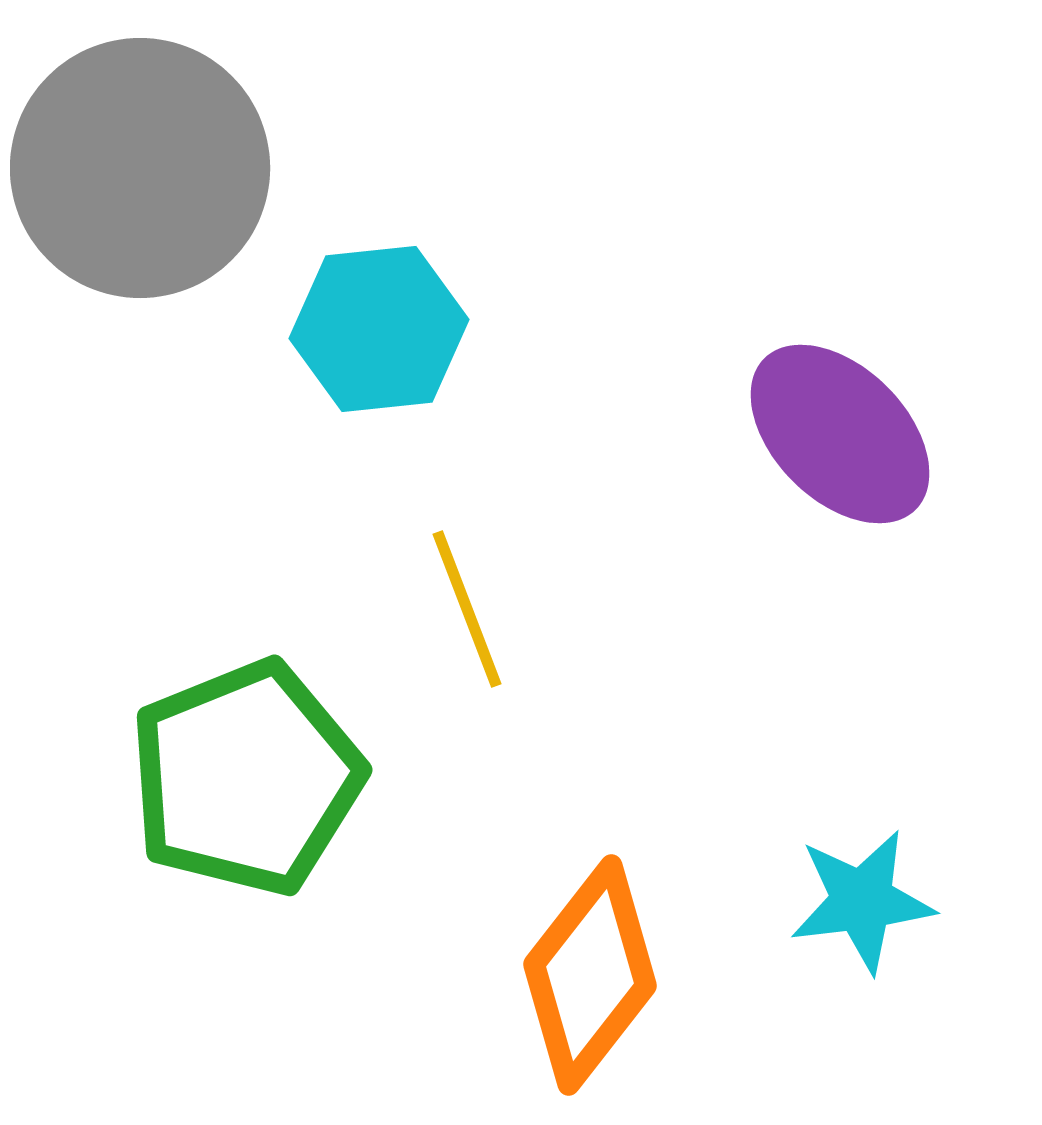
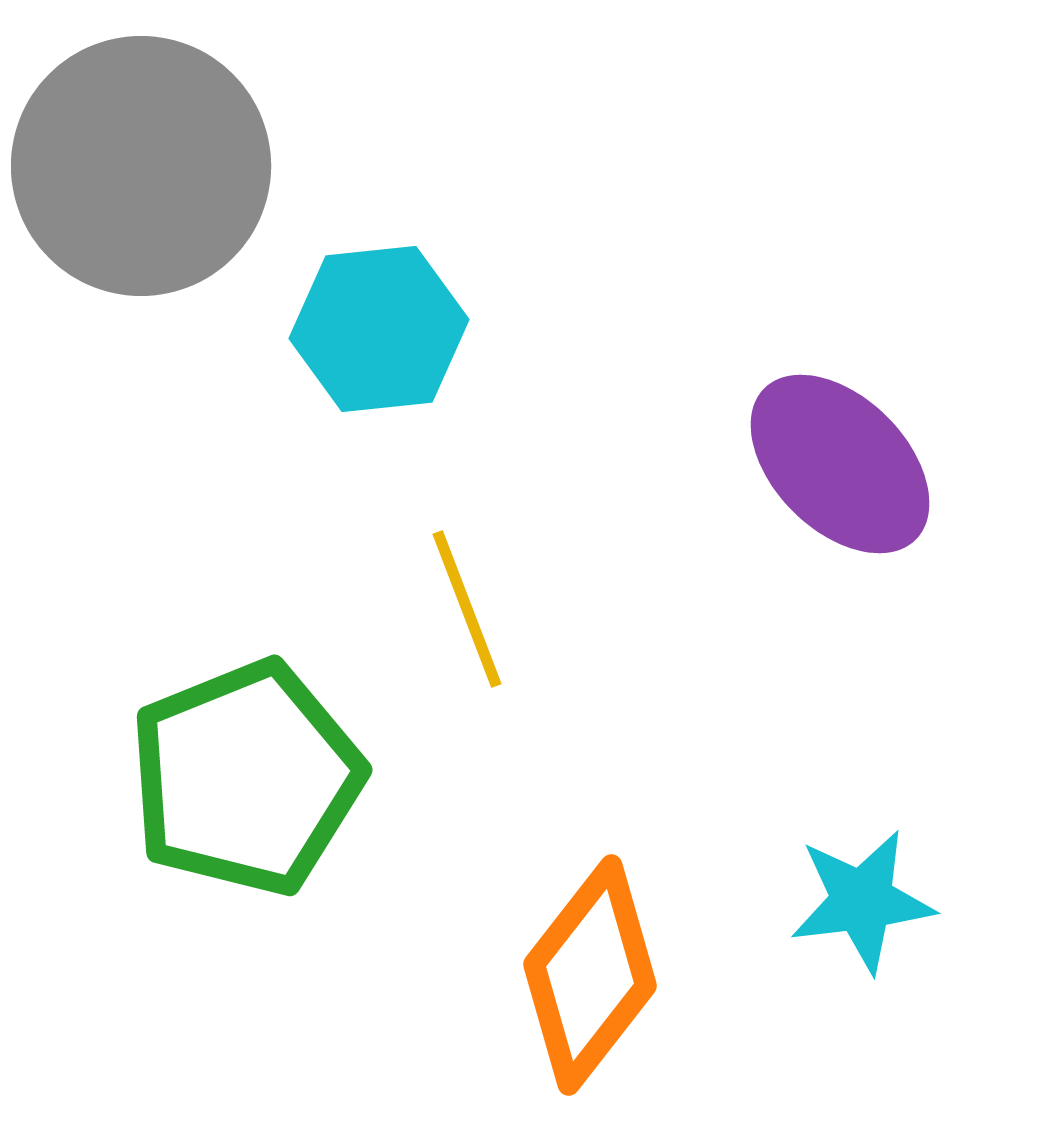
gray circle: moved 1 px right, 2 px up
purple ellipse: moved 30 px down
